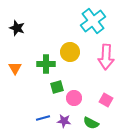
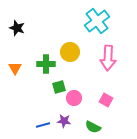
cyan cross: moved 4 px right
pink arrow: moved 2 px right, 1 px down
green square: moved 2 px right
blue line: moved 7 px down
green semicircle: moved 2 px right, 4 px down
